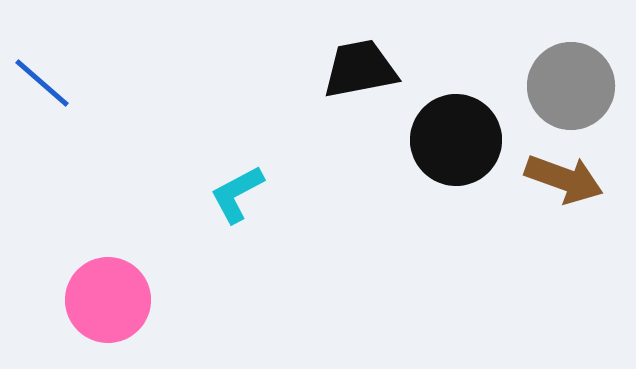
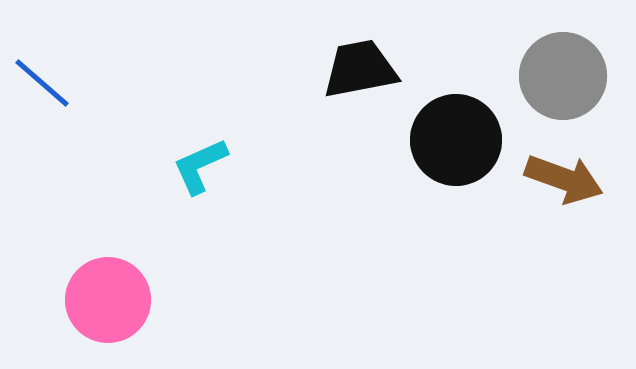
gray circle: moved 8 px left, 10 px up
cyan L-shape: moved 37 px left, 28 px up; rotated 4 degrees clockwise
